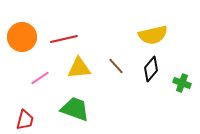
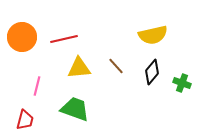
black diamond: moved 1 px right, 3 px down
pink line: moved 3 px left, 8 px down; rotated 42 degrees counterclockwise
